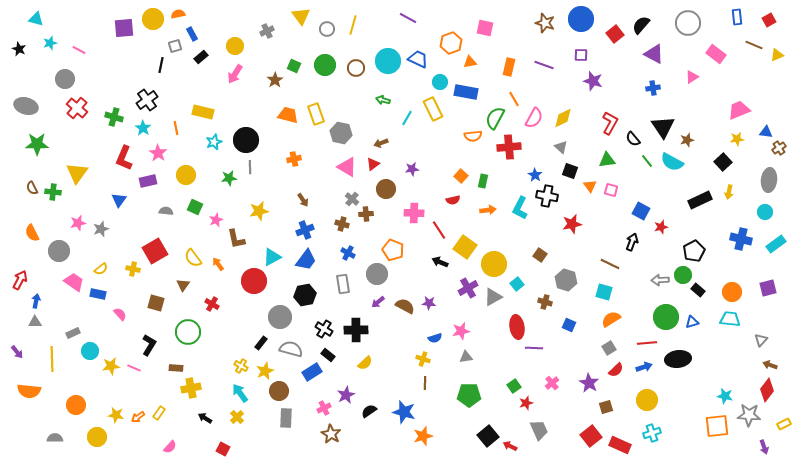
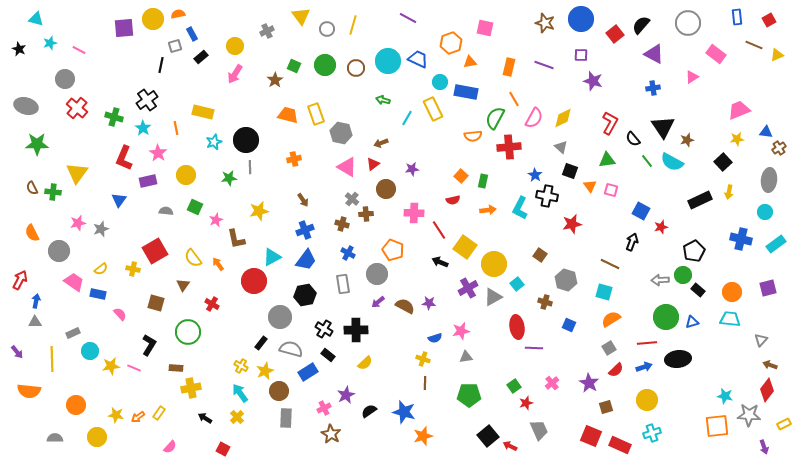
blue rectangle at (312, 372): moved 4 px left
red square at (591, 436): rotated 30 degrees counterclockwise
